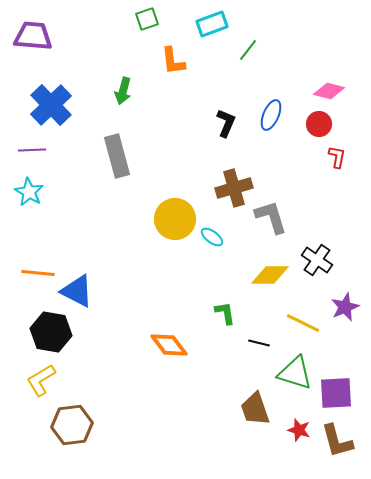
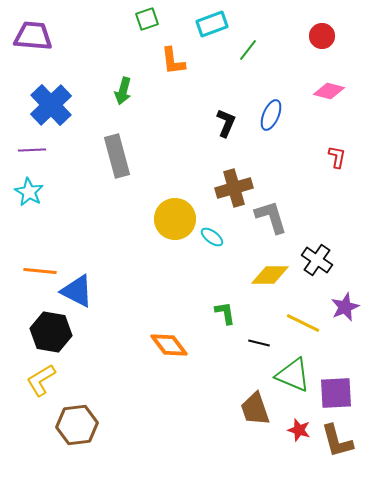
red circle: moved 3 px right, 88 px up
orange line: moved 2 px right, 2 px up
green triangle: moved 2 px left, 2 px down; rotated 6 degrees clockwise
brown hexagon: moved 5 px right
